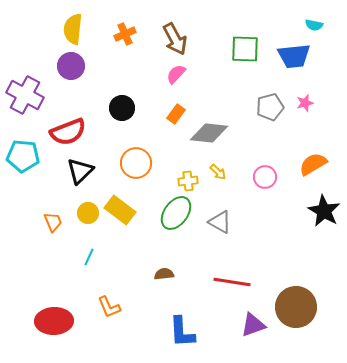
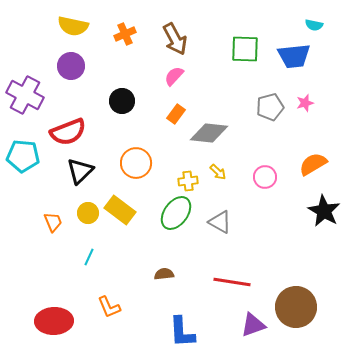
yellow semicircle: moved 3 px up; rotated 84 degrees counterclockwise
pink semicircle: moved 2 px left, 2 px down
black circle: moved 7 px up
